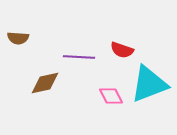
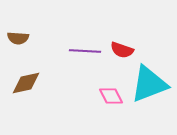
purple line: moved 6 px right, 6 px up
brown diamond: moved 19 px left
